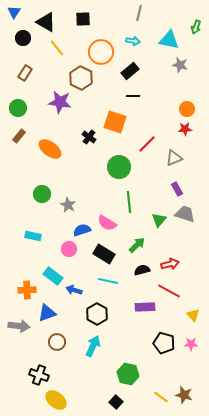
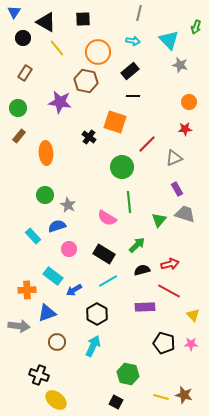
cyan triangle at (169, 40): rotated 35 degrees clockwise
orange circle at (101, 52): moved 3 px left
brown hexagon at (81, 78): moved 5 px right, 3 px down; rotated 15 degrees counterclockwise
orange circle at (187, 109): moved 2 px right, 7 px up
orange ellipse at (50, 149): moved 4 px left, 4 px down; rotated 50 degrees clockwise
green circle at (119, 167): moved 3 px right
green circle at (42, 194): moved 3 px right, 1 px down
pink semicircle at (107, 223): moved 5 px up
blue semicircle at (82, 230): moved 25 px left, 4 px up
cyan rectangle at (33, 236): rotated 35 degrees clockwise
cyan line at (108, 281): rotated 42 degrees counterclockwise
blue arrow at (74, 290): rotated 49 degrees counterclockwise
yellow line at (161, 397): rotated 21 degrees counterclockwise
black square at (116, 402): rotated 16 degrees counterclockwise
